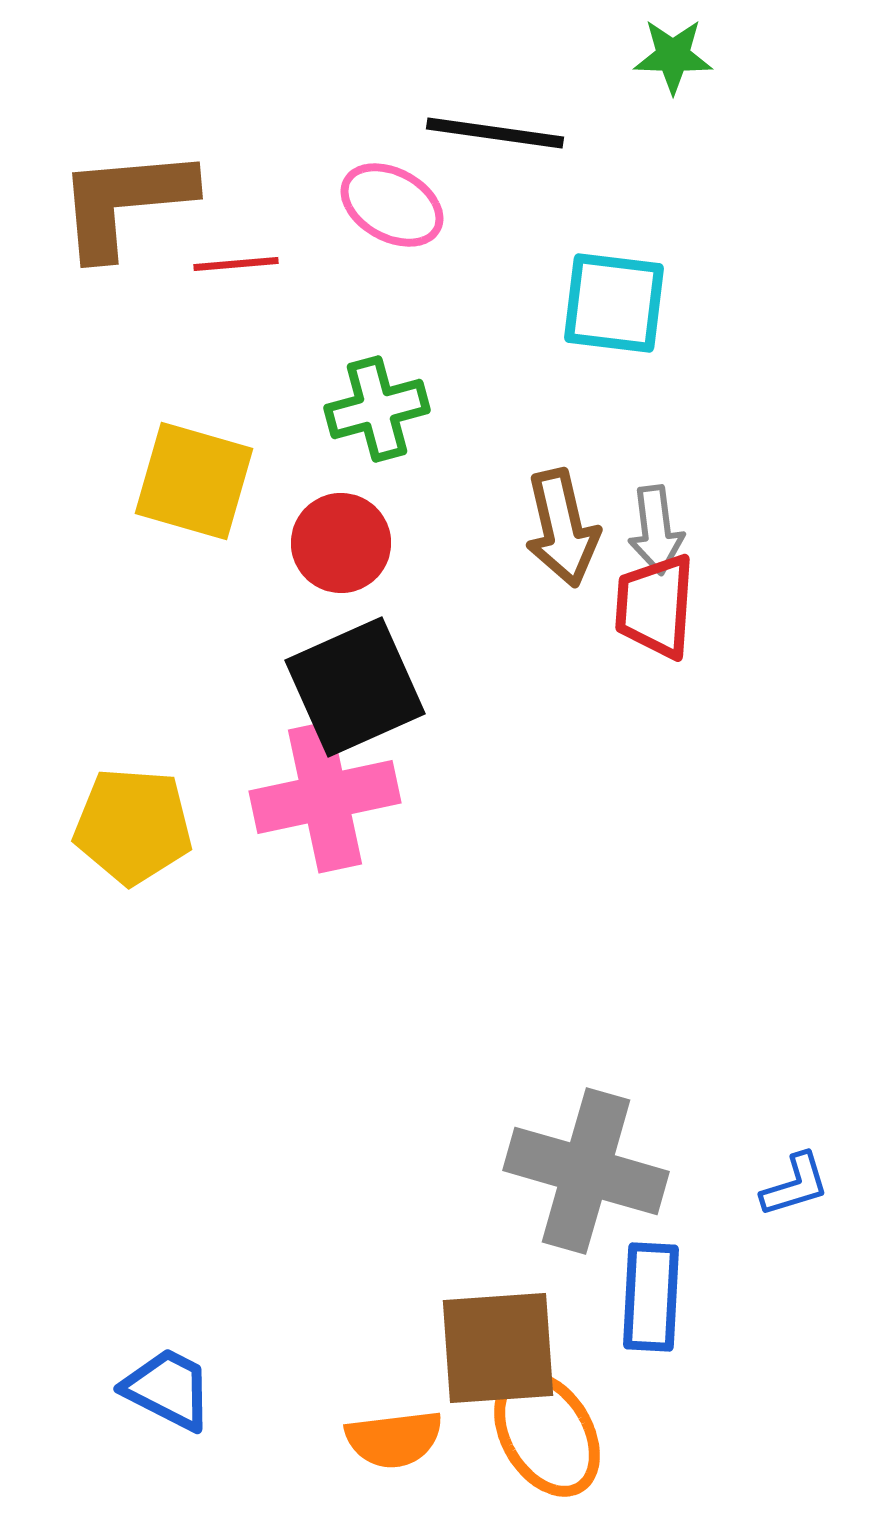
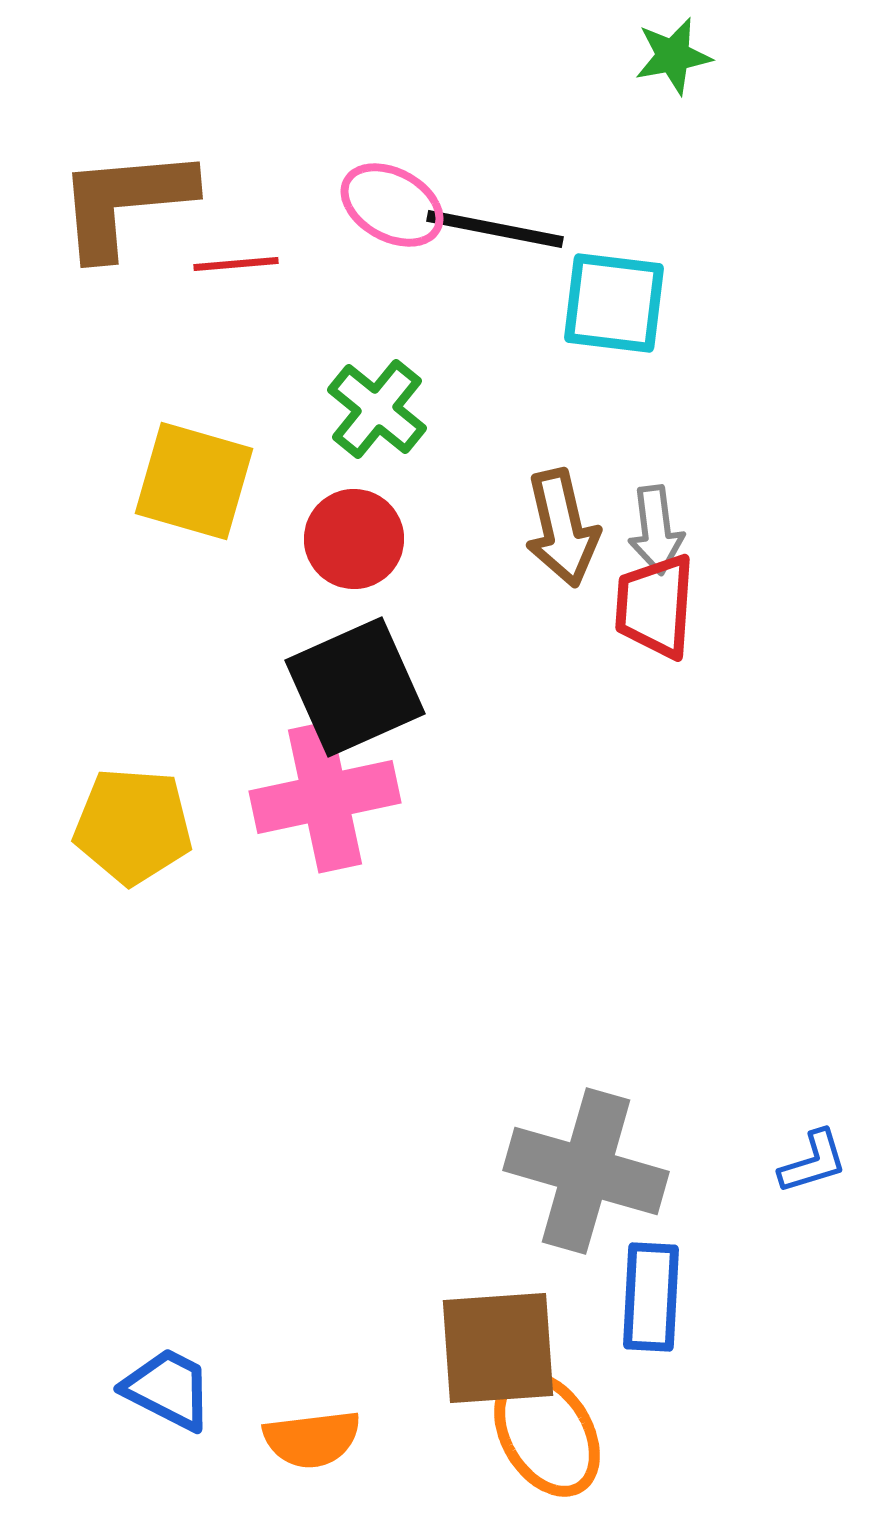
green star: rotated 12 degrees counterclockwise
black line: moved 96 px down; rotated 3 degrees clockwise
green cross: rotated 36 degrees counterclockwise
red circle: moved 13 px right, 4 px up
blue L-shape: moved 18 px right, 23 px up
orange semicircle: moved 82 px left
